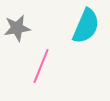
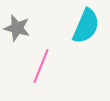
gray star: rotated 24 degrees clockwise
